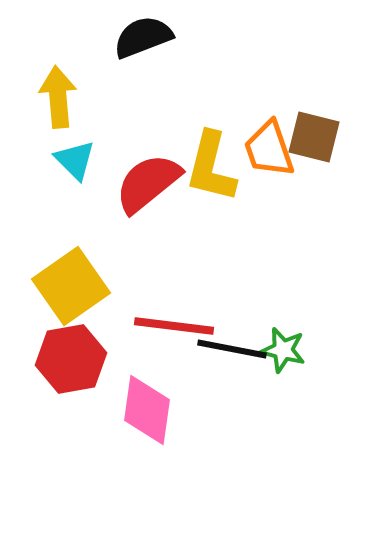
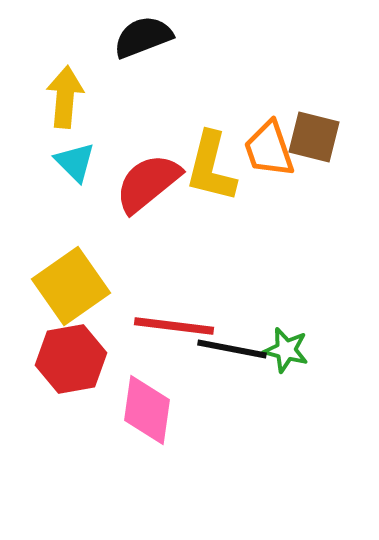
yellow arrow: moved 7 px right; rotated 10 degrees clockwise
cyan triangle: moved 2 px down
green star: moved 3 px right
